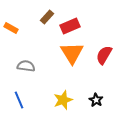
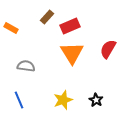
red semicircle: moved 4 px right, 6 px up
